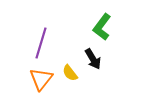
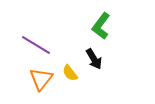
green L-shape: moved 1 px left, 1 px up
purple line: moved 5 px left, 2 px down; rotated 76 degrees counterclockwise
black arrow: moved 1 px right
